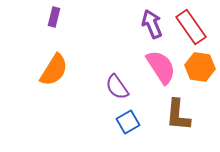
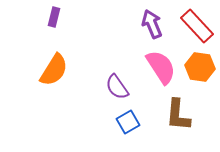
red rectangle: moved 6 px right, 1 px up; rotated 8 degrees counterclockwise
